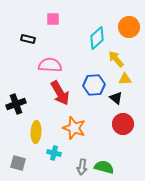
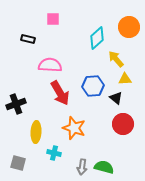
blue hexagon: moved 1 px left, 1 px down
